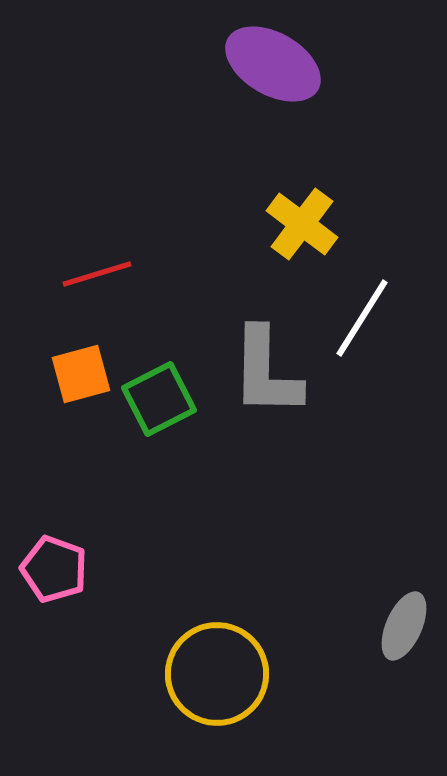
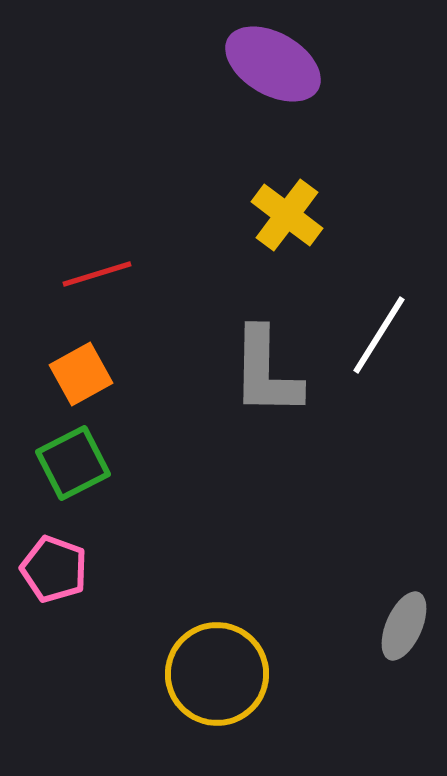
yellow cross: moved 15 px left, 9 px up
white line: moved 17 px right, 17 px down
orange square: rotated 14 degrees counterclockwise
green square: moved 86 px left, 64 px down
